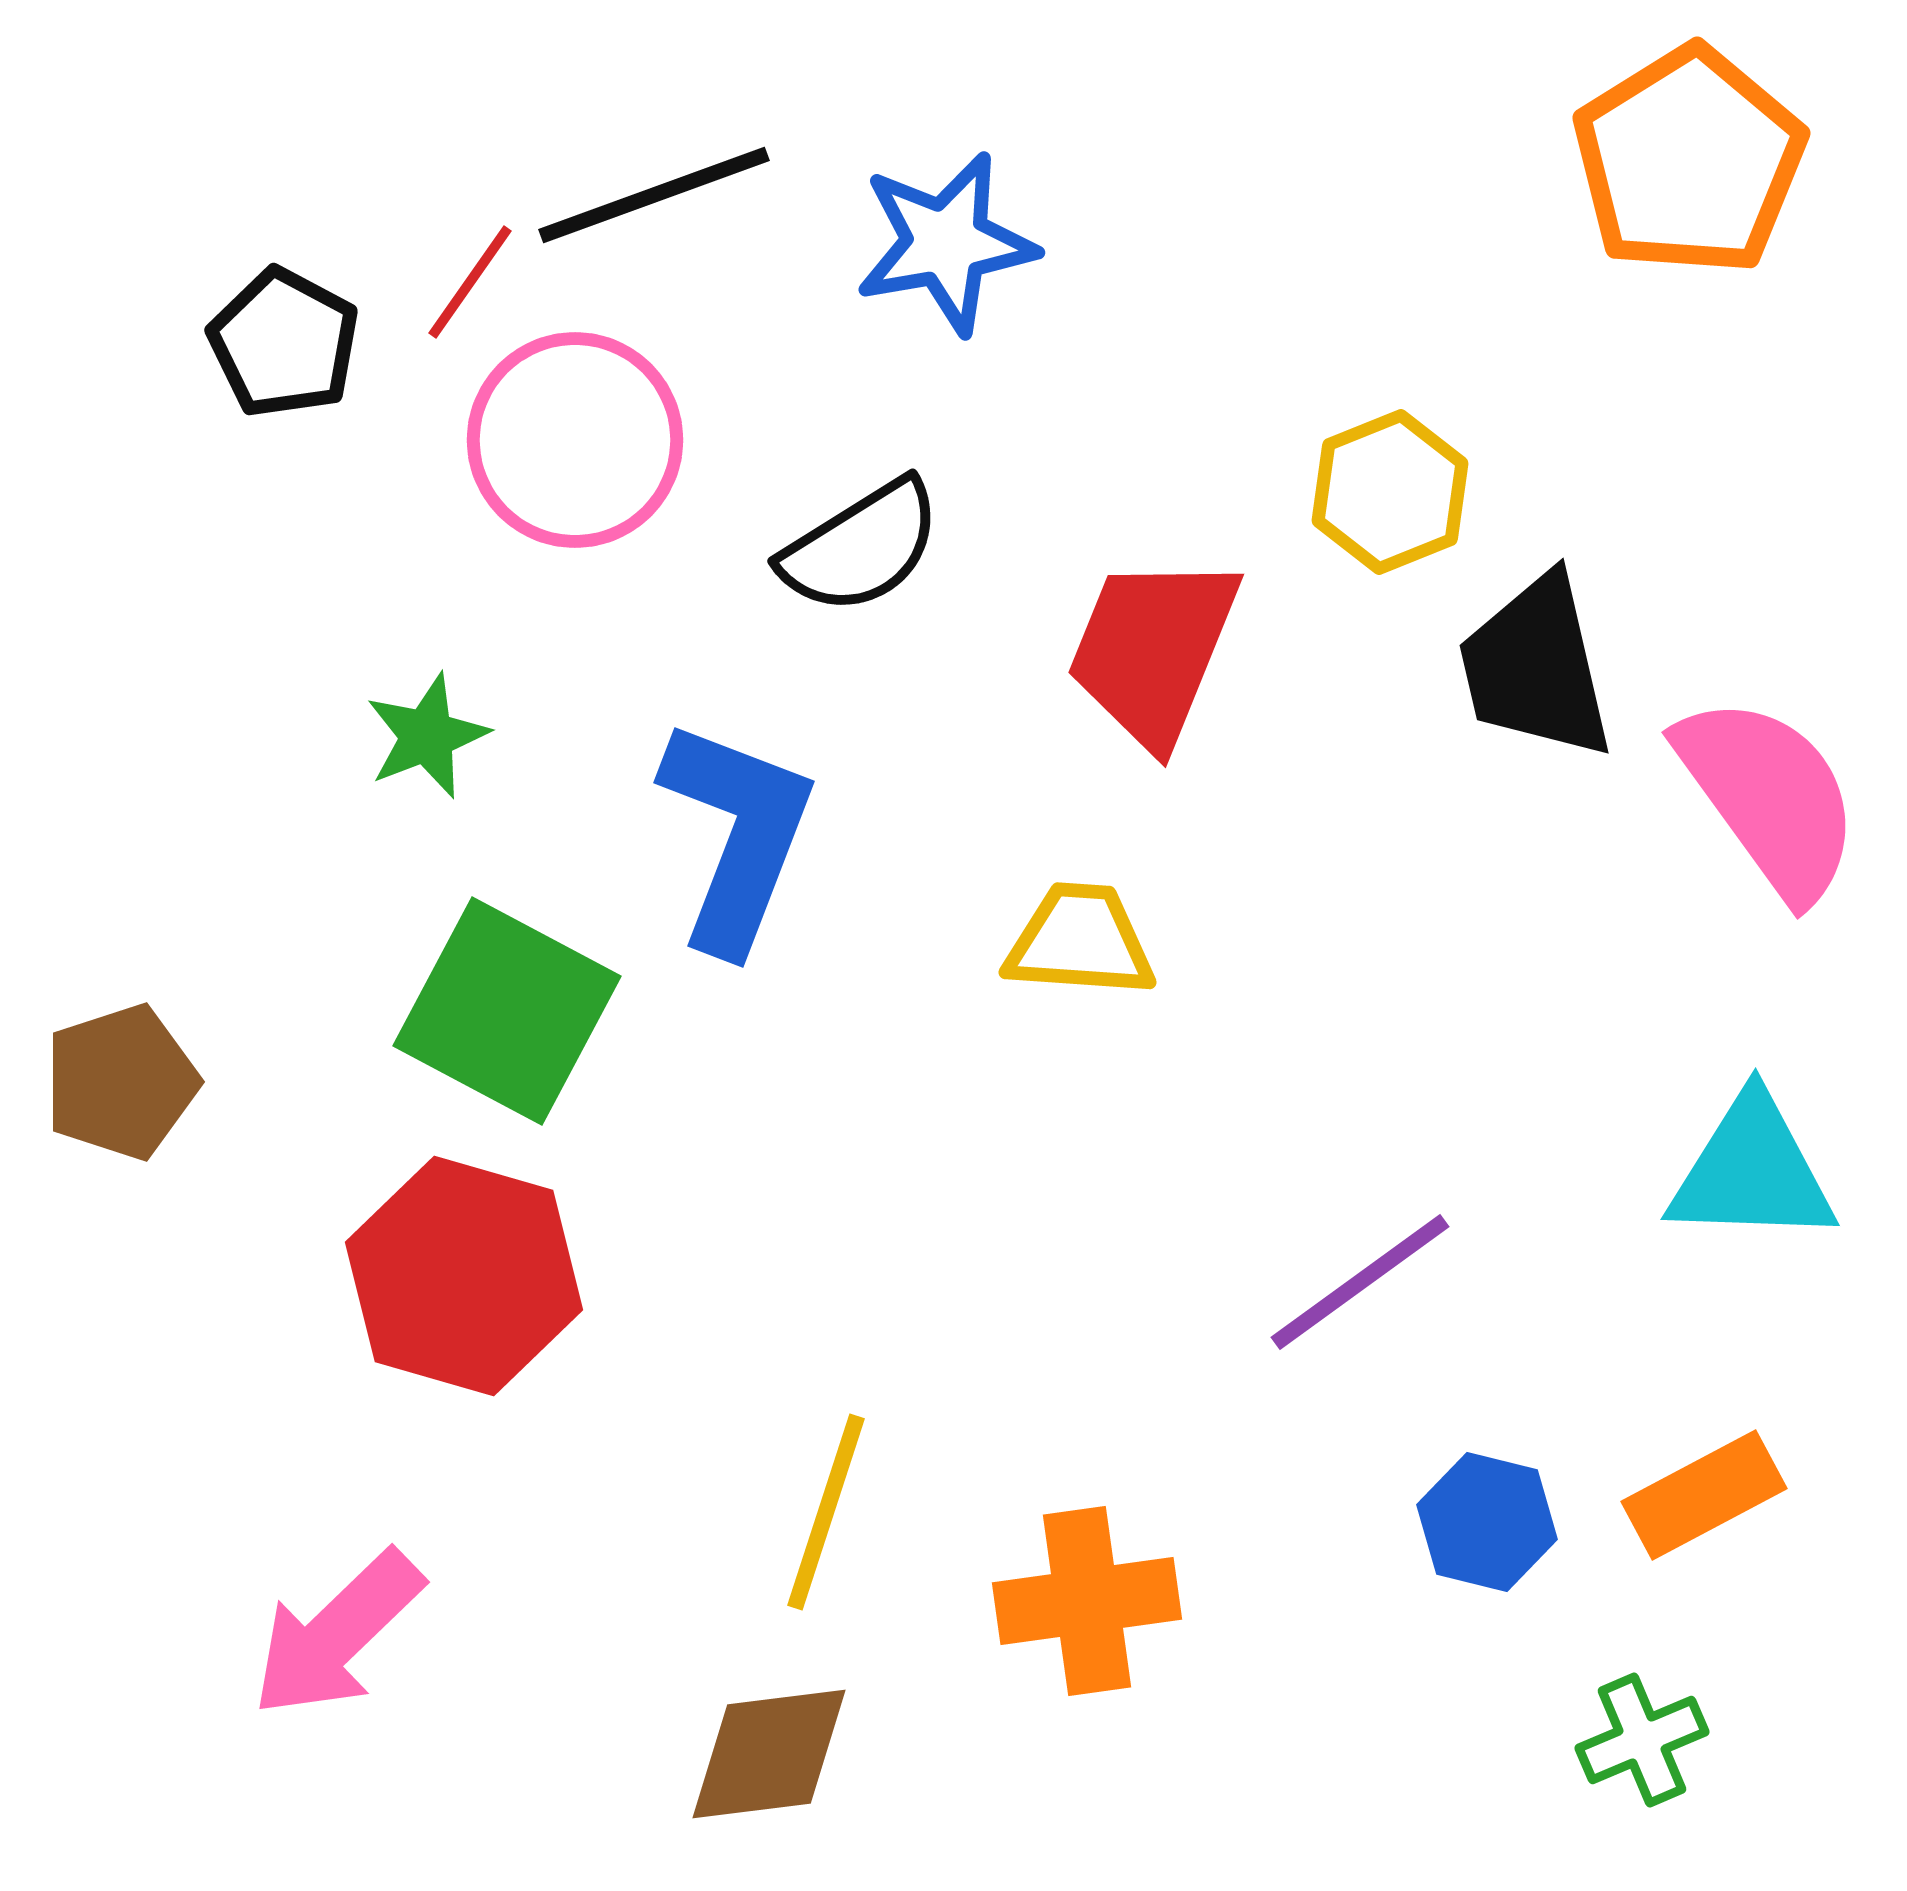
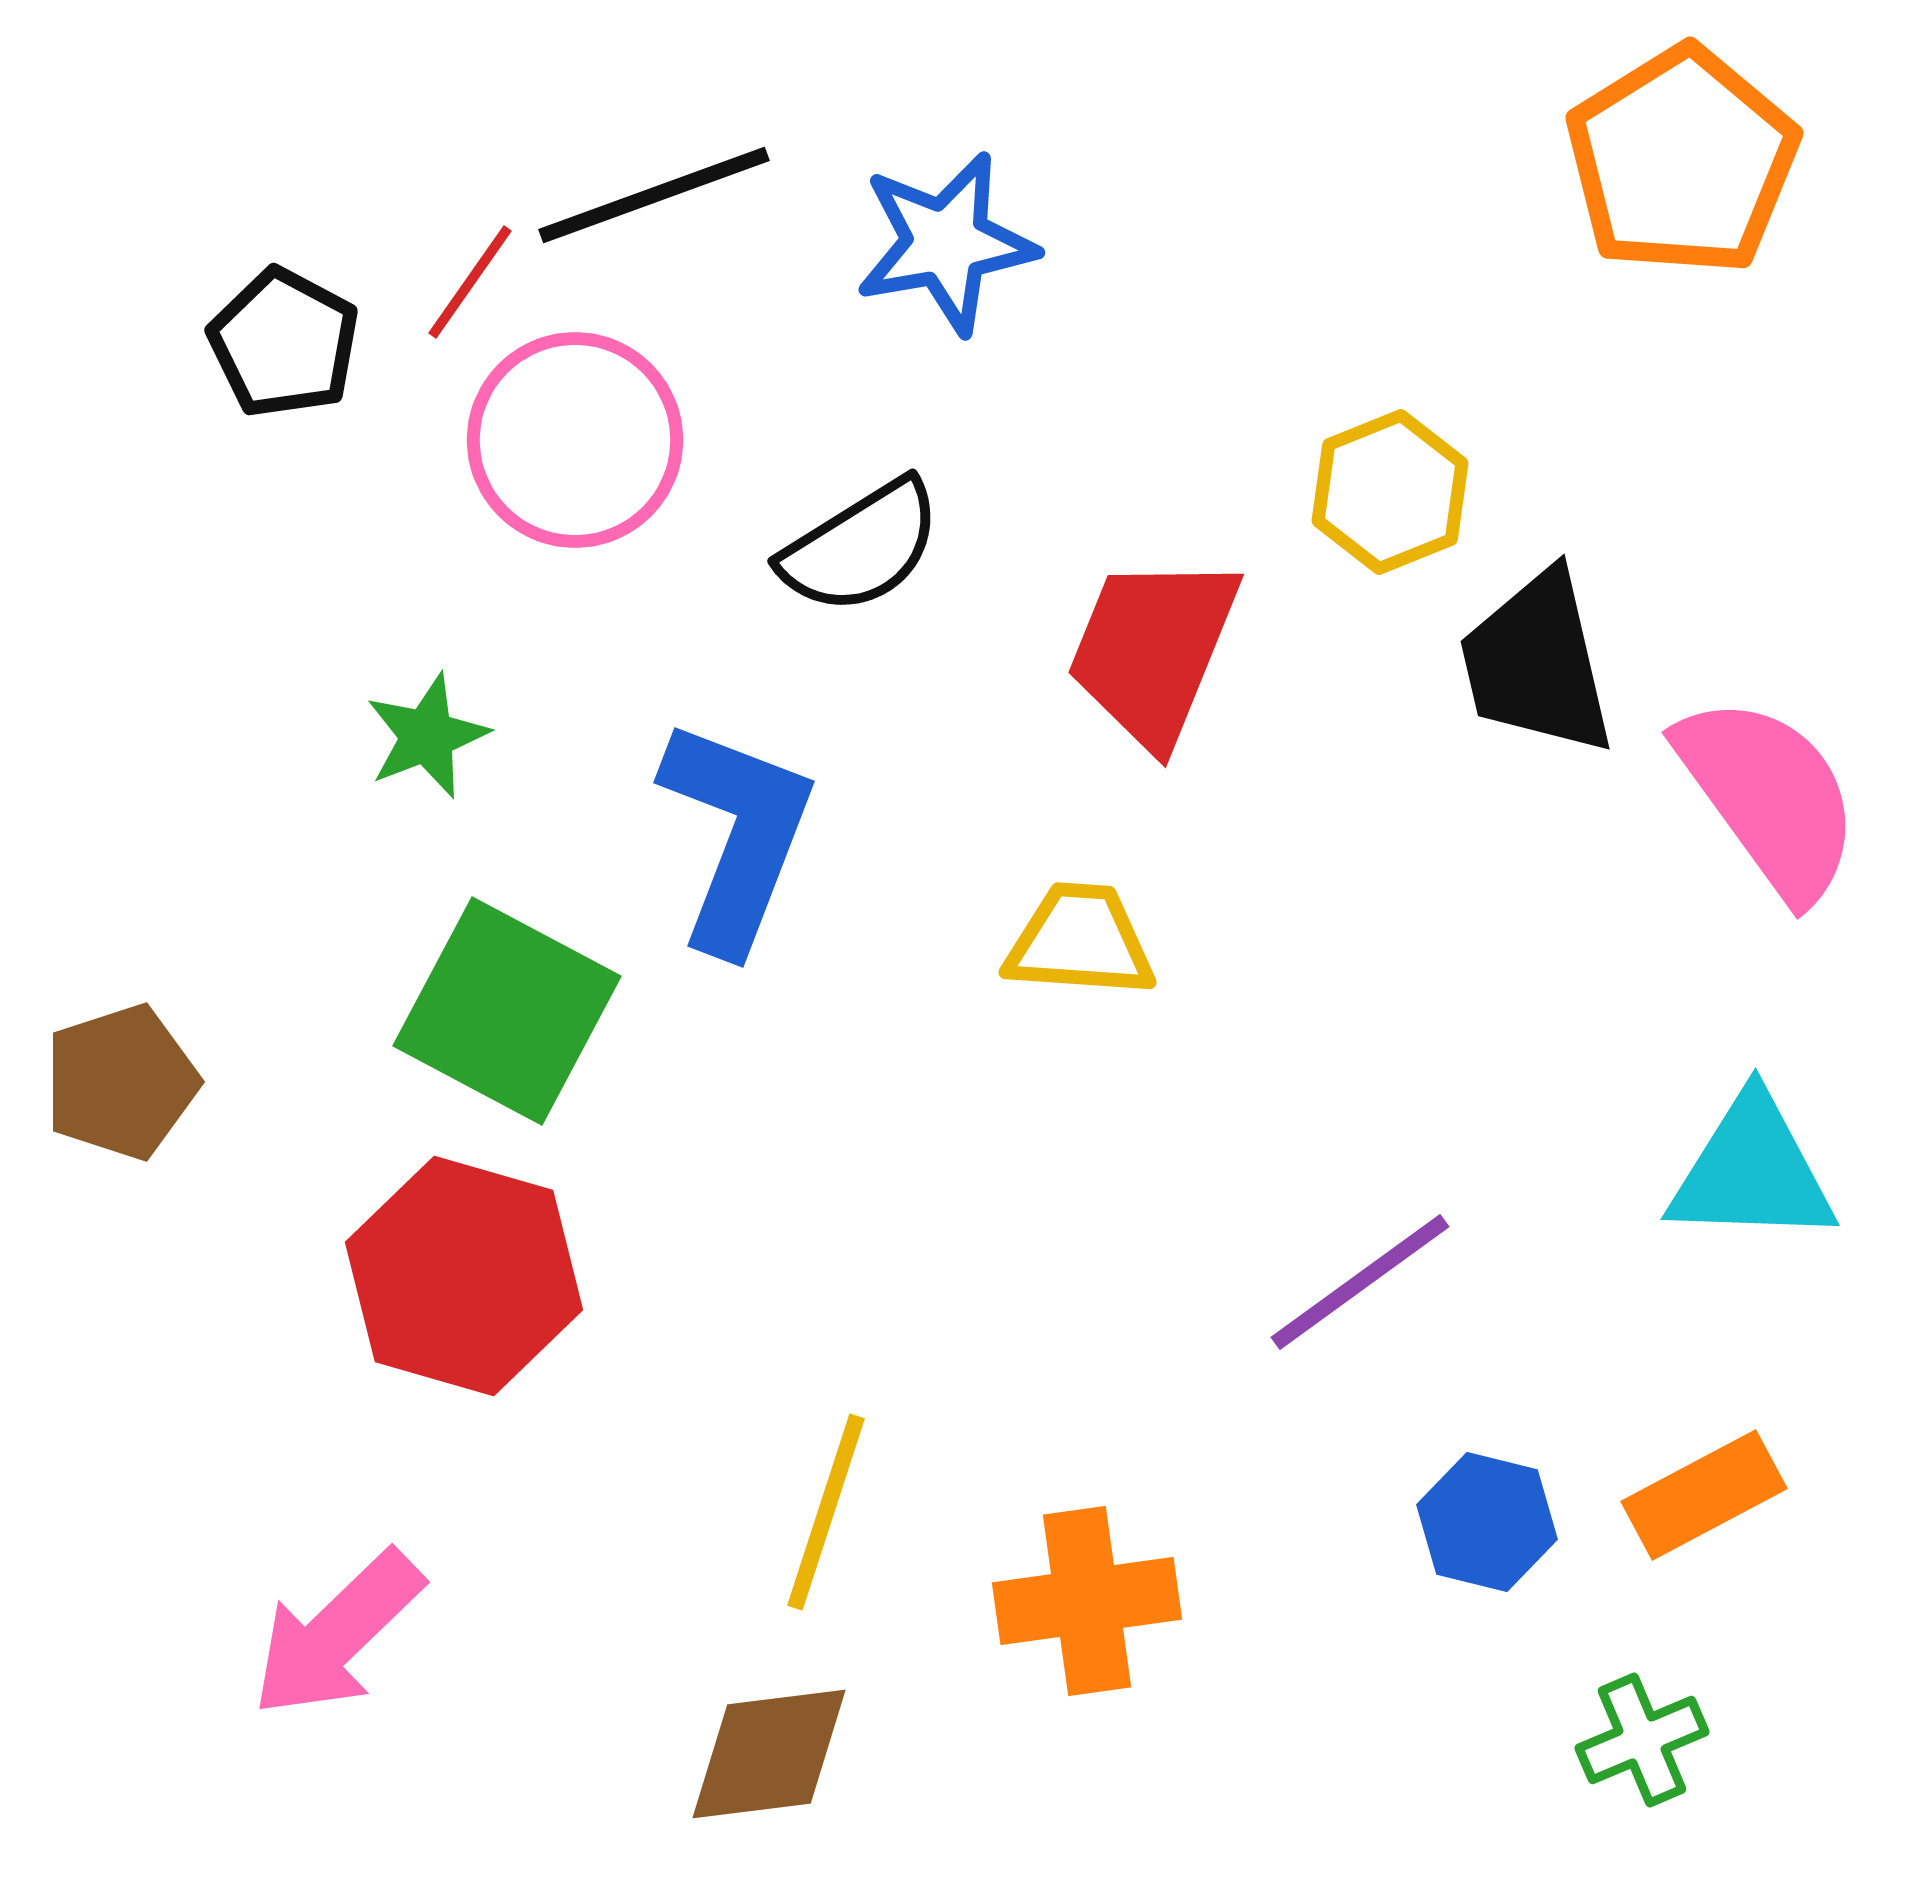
orange pentagon: moved 7 px left
black trapezoid: moved 1 px right, 4 px up
